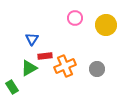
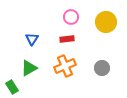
pink circle: moved 4 px left, 1 px up
yellow circle: moved 3 px up
red rectangle: moved 22 px right, 17 px up
gray circle: moved 5 px right, 1 px up
